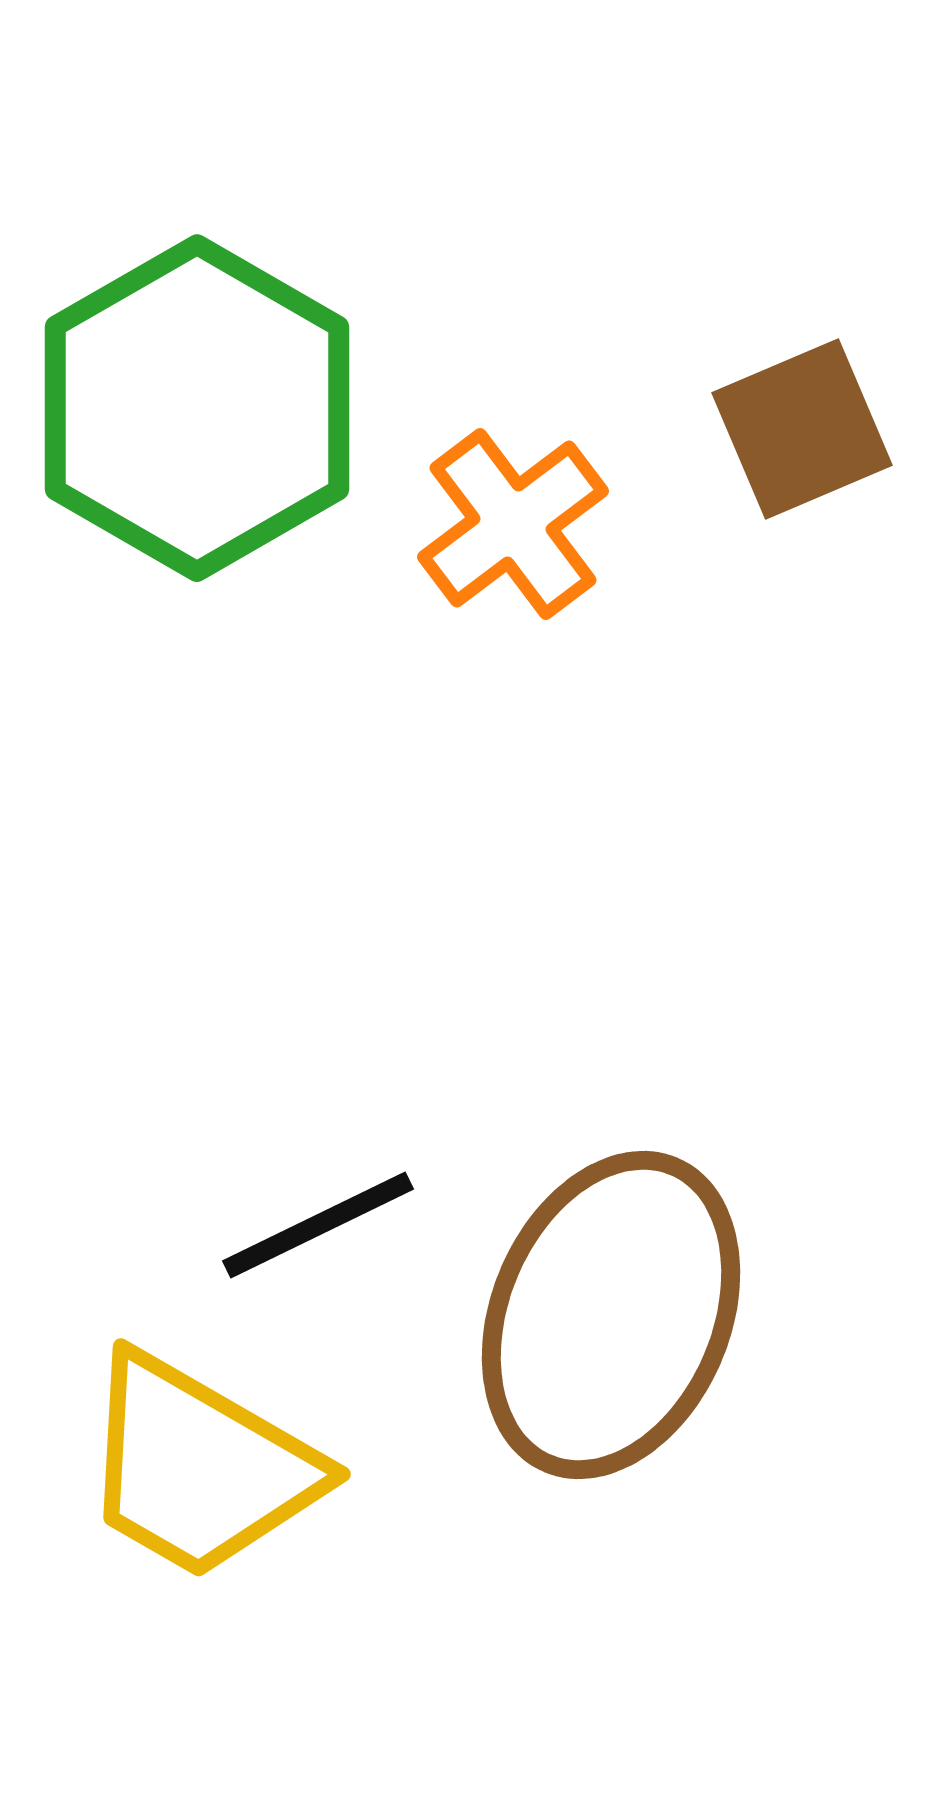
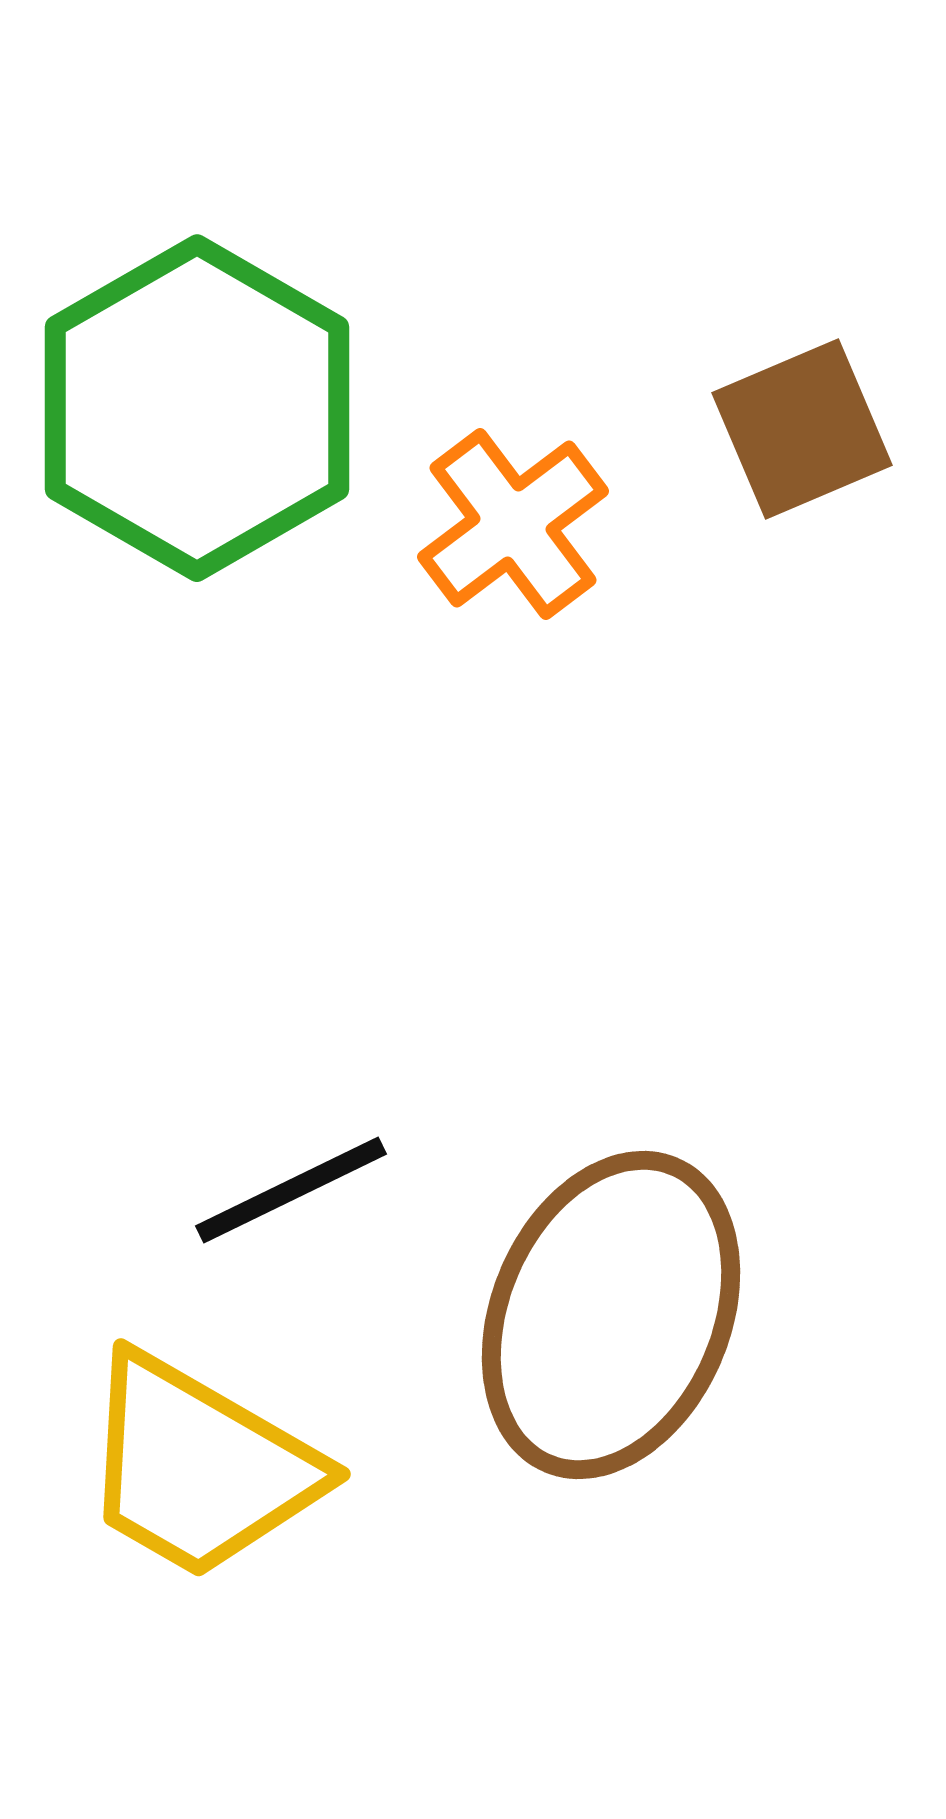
black line: moved 27 px left, 35 px up
